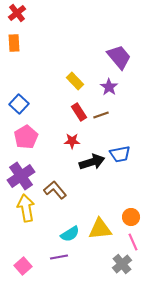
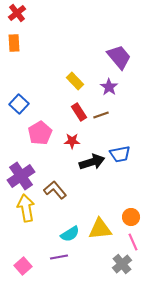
pink pentagon: moved 14 px right, 4 px up
